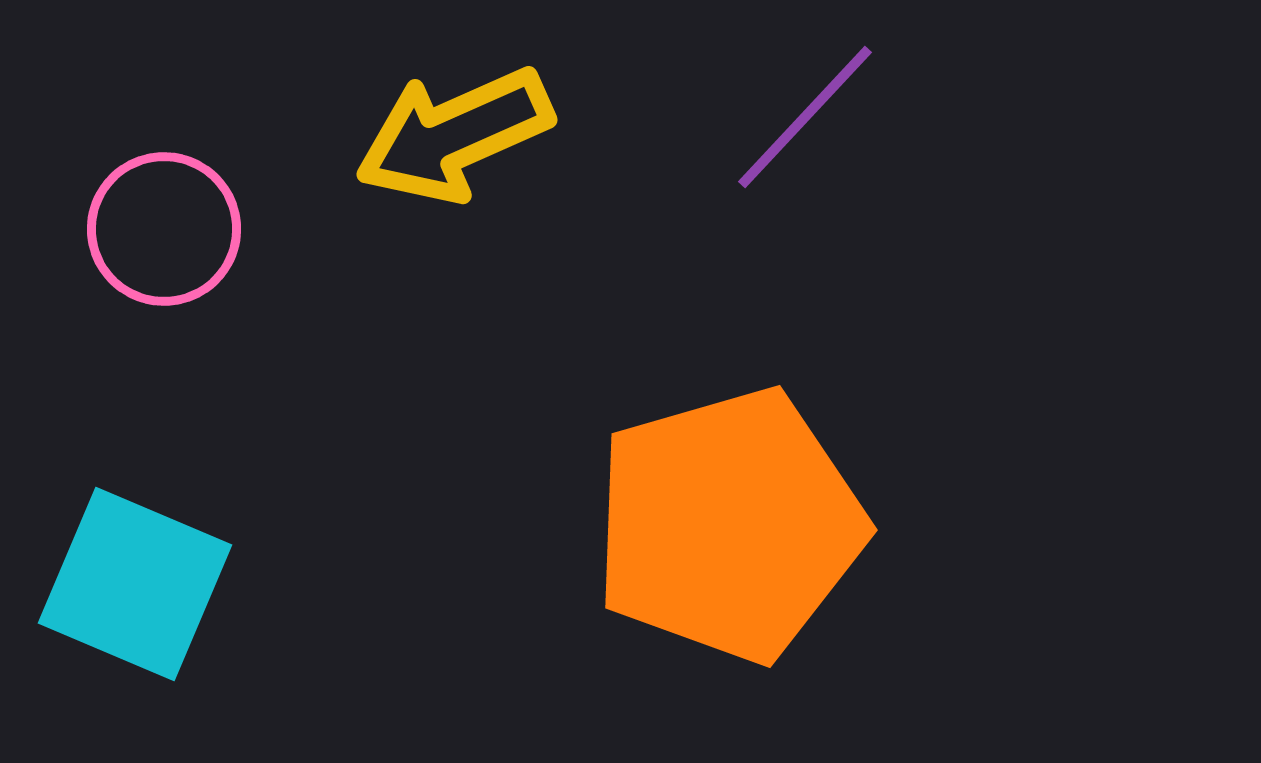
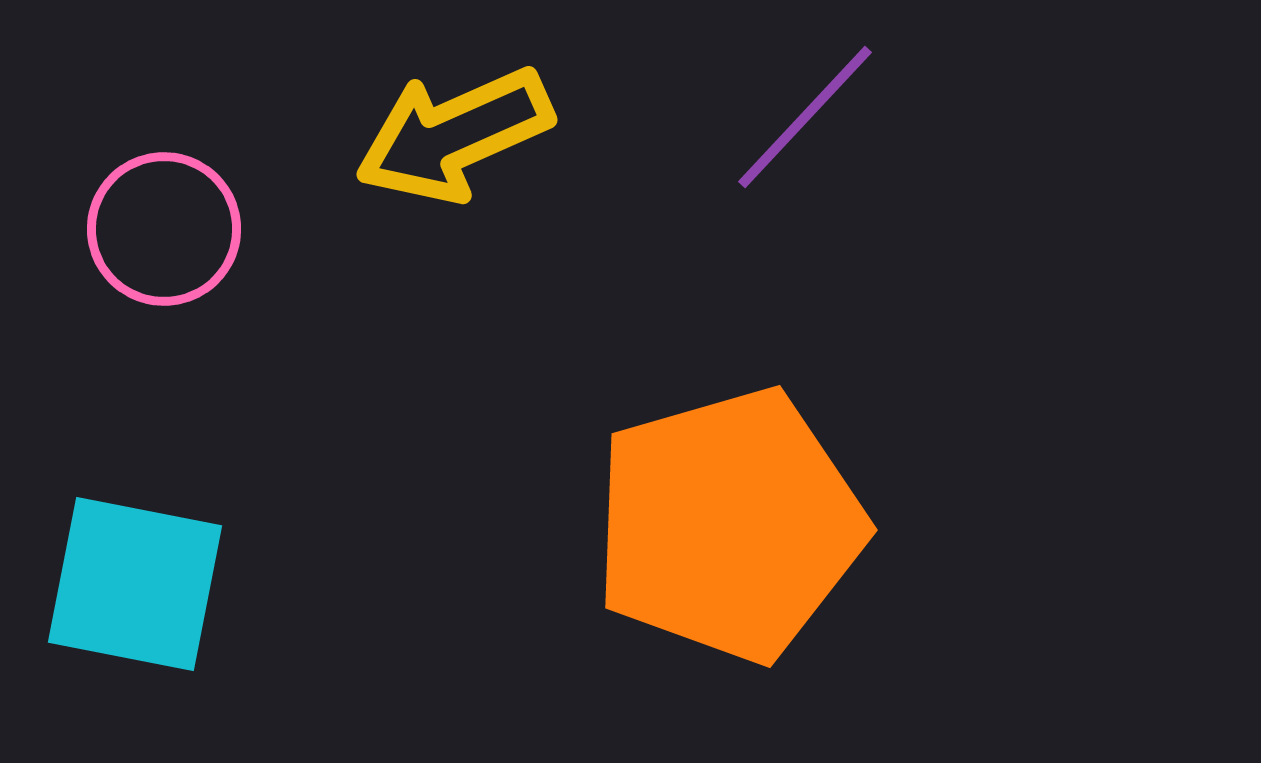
cyan square: rotated 12 degrees counterclockwise
